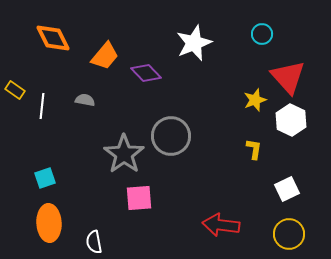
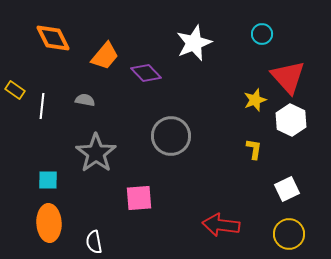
gray star: moved 28 px left, 1 px up
cyan square: moved 3 px right, 2 px down; rotated 20 degrees clockwise
